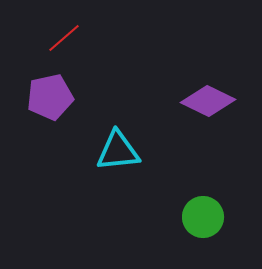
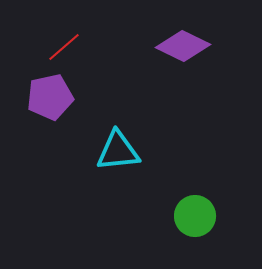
red line: moved 9 px down
purple diamond: moved 25 px left, 55 px up
green circle: moved 8 px left, 1 px up
